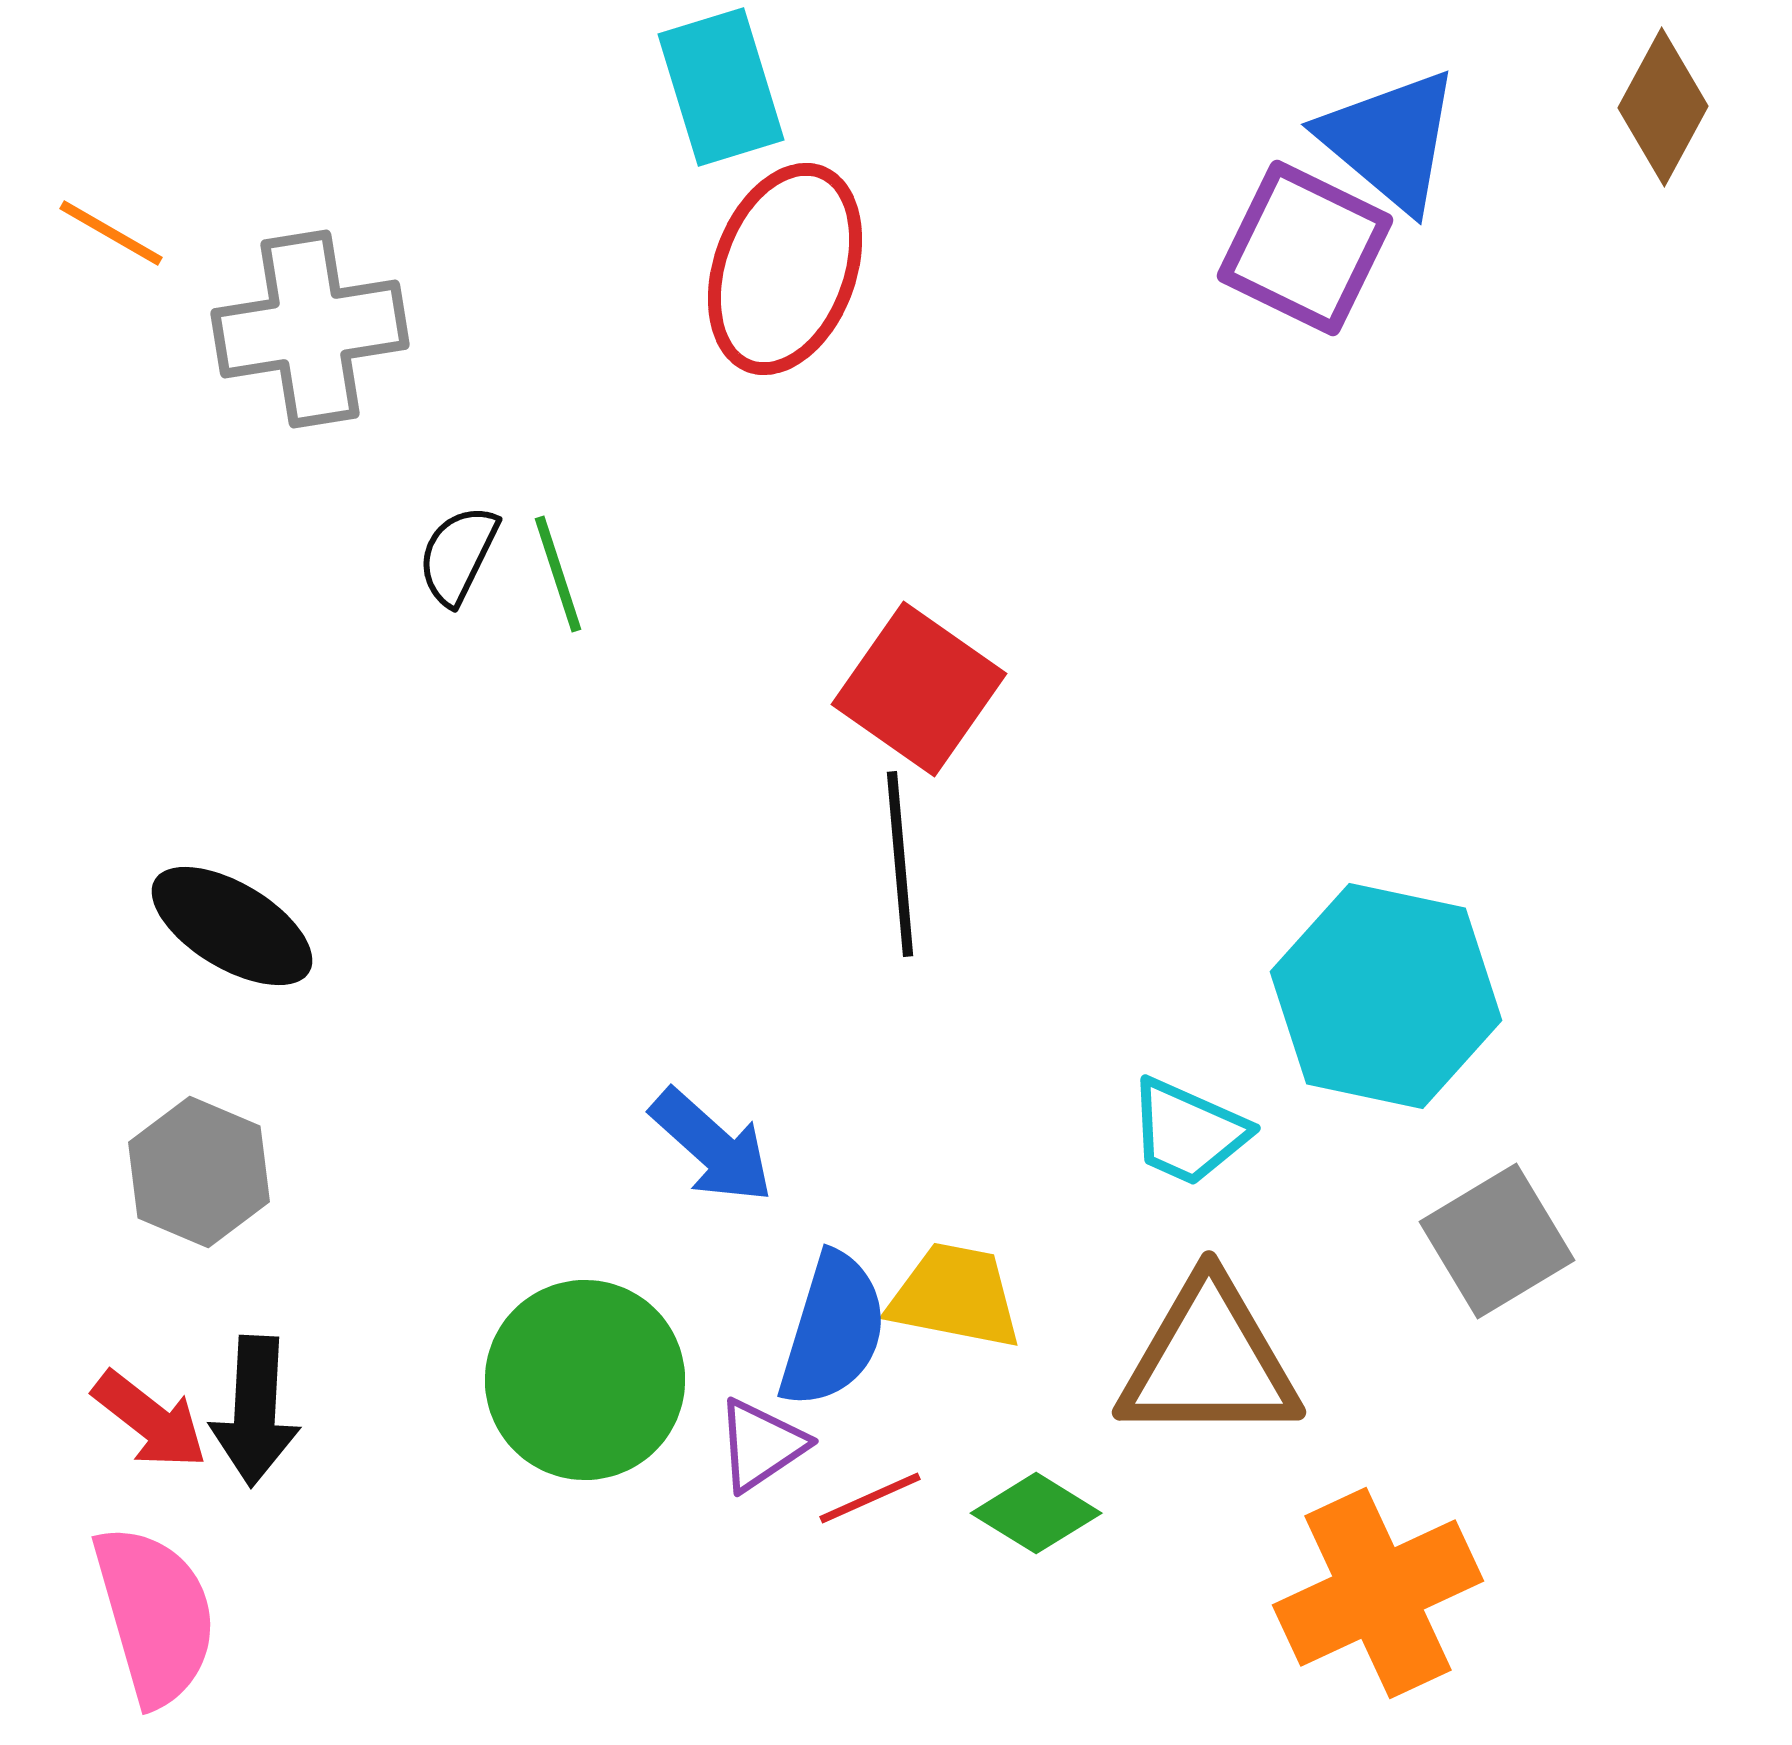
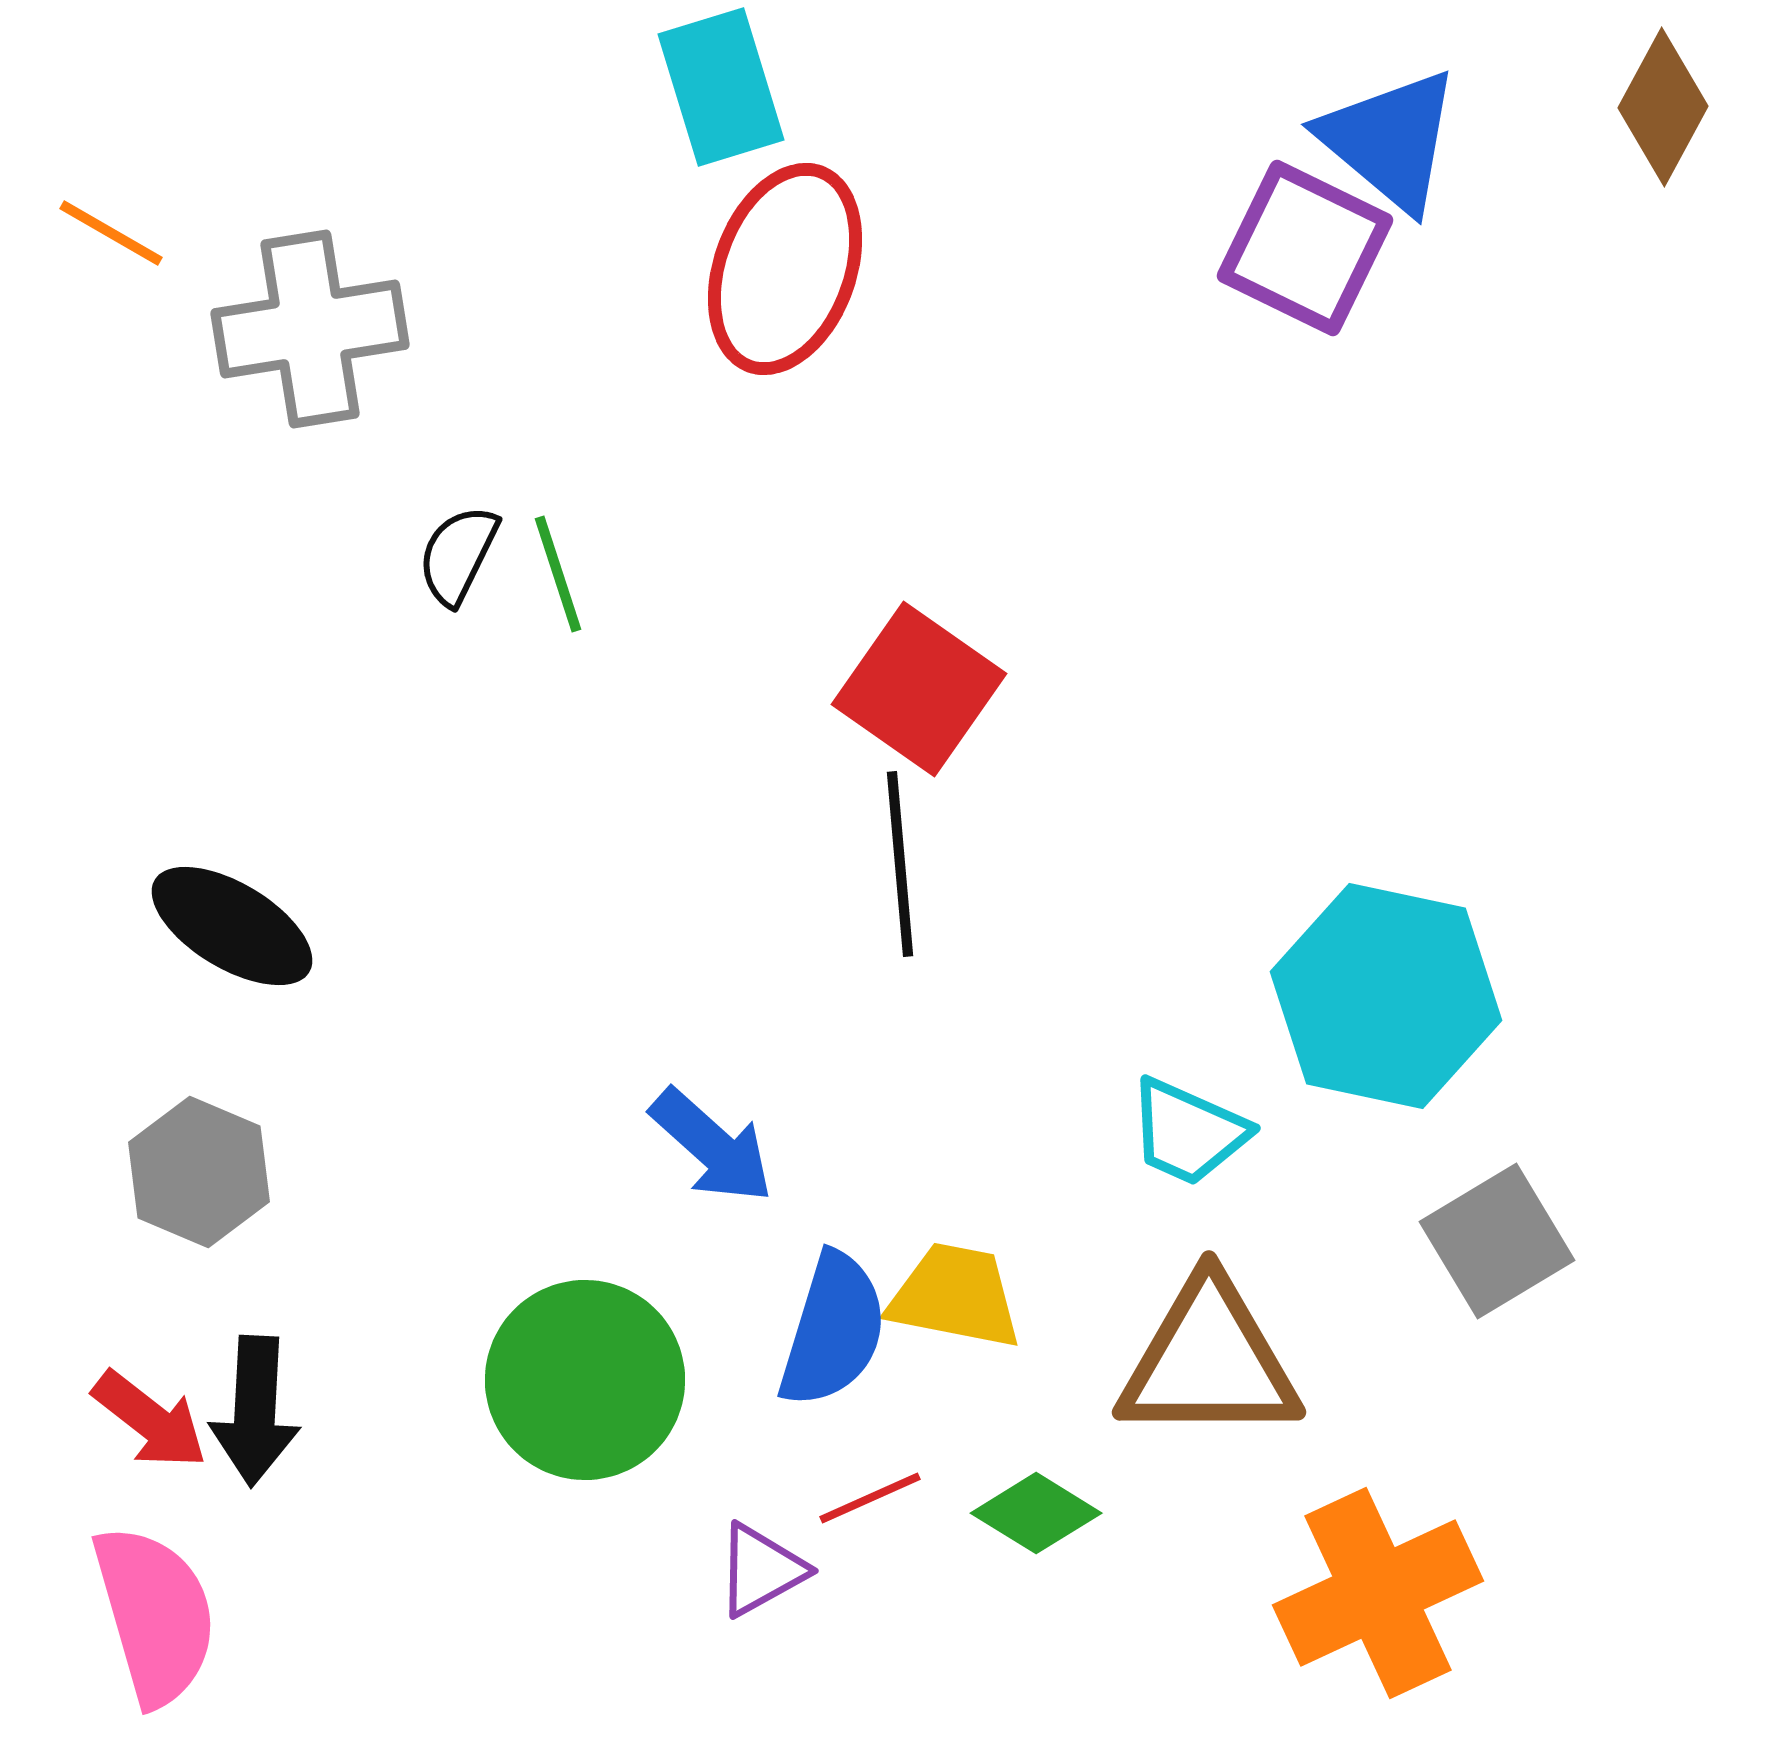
purple triangle: moved 125 px down; rotated 5 degrees clockwise
